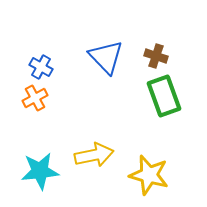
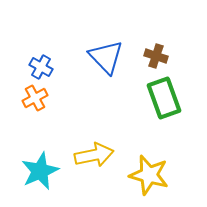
green rectangle: moved 2 px down
cyan star: rotated 18 degrees counterclockwise
